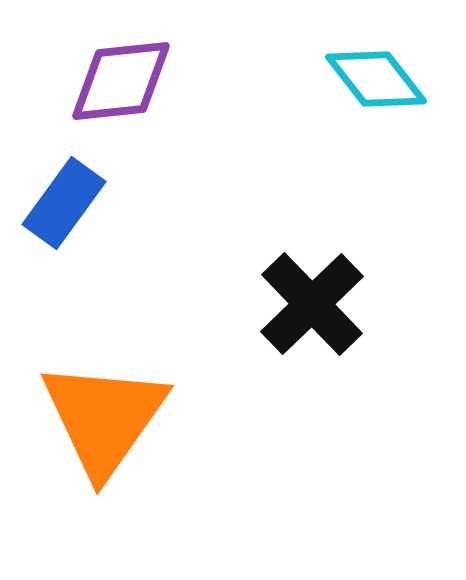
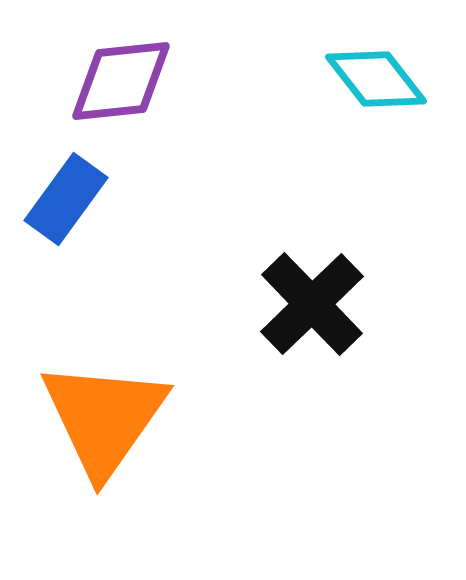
blue rectangle: moved 2 px right, 4 px up
